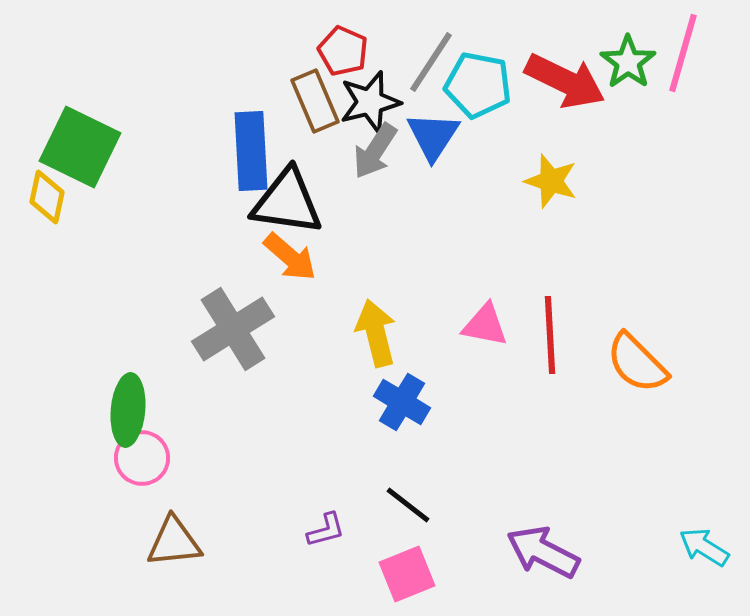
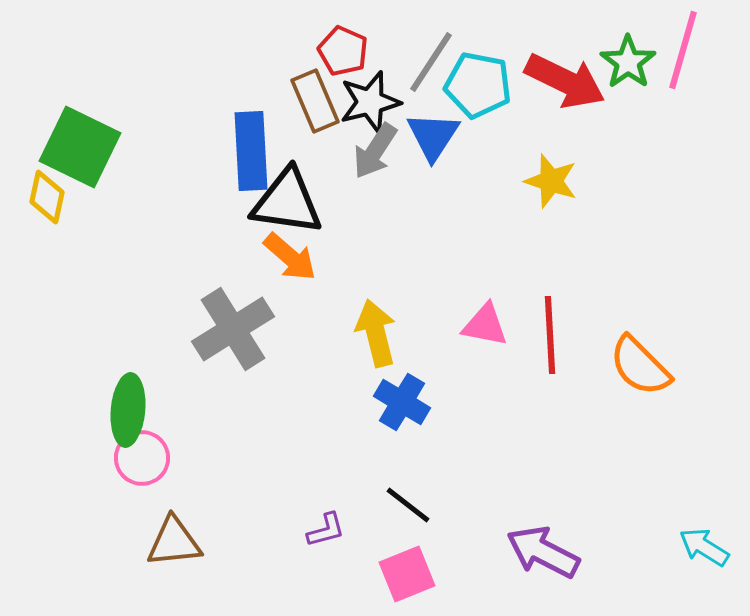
pink line: moved 3 px up
orange semicircle: moved 3 px right, 3 px down
